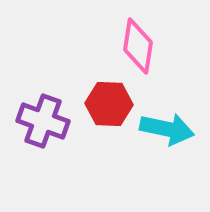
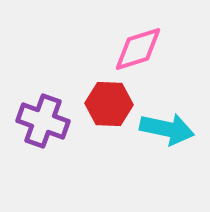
pink diamond: moved 3 px down; rotated 64 degrees clockwise
